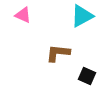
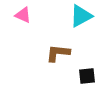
cyan triangle: moved 1 px left
black square: rotated 30 degrees counterclockwise
